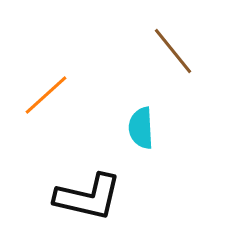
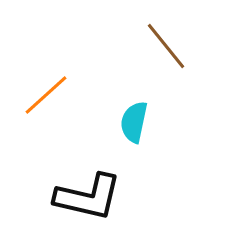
brown line: moved 7 px left, 5 px up
cyan semicircle: moved 7 px left, 6 px up; rotated 15 degrees clockwise
